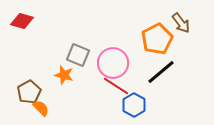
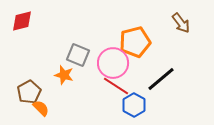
red diamond: rotated 30 degrees counterclockwise
orange pentagon: moved 22 px left, 3 px down; rotated 12 degrees clockwise
black line: moved 7 px down
